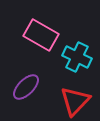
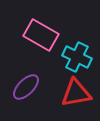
red triangle: moved 1 px right, 8 px up; rotated 36 degrees clockwise
